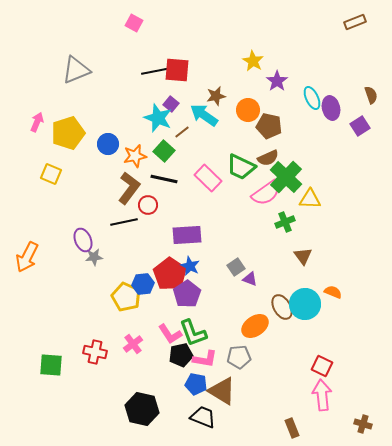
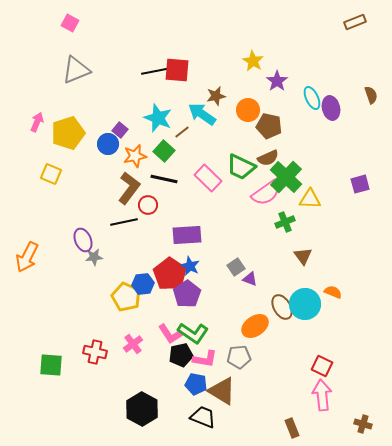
pink square at (134, 23): moved 64 px left
purple square at (171, 104): moved 51 px left, 26 px down
cyan arrow at (204, 115): moved 2 px left, 1 px up
purple square at (360, 126): moved 58 px down; rotated 18 degrees clockwise
green L-shape at (193, 333): rotated 36 degrees counterclockwise
black hexagon at (142, 409): rotated 16 degrees clockwise
